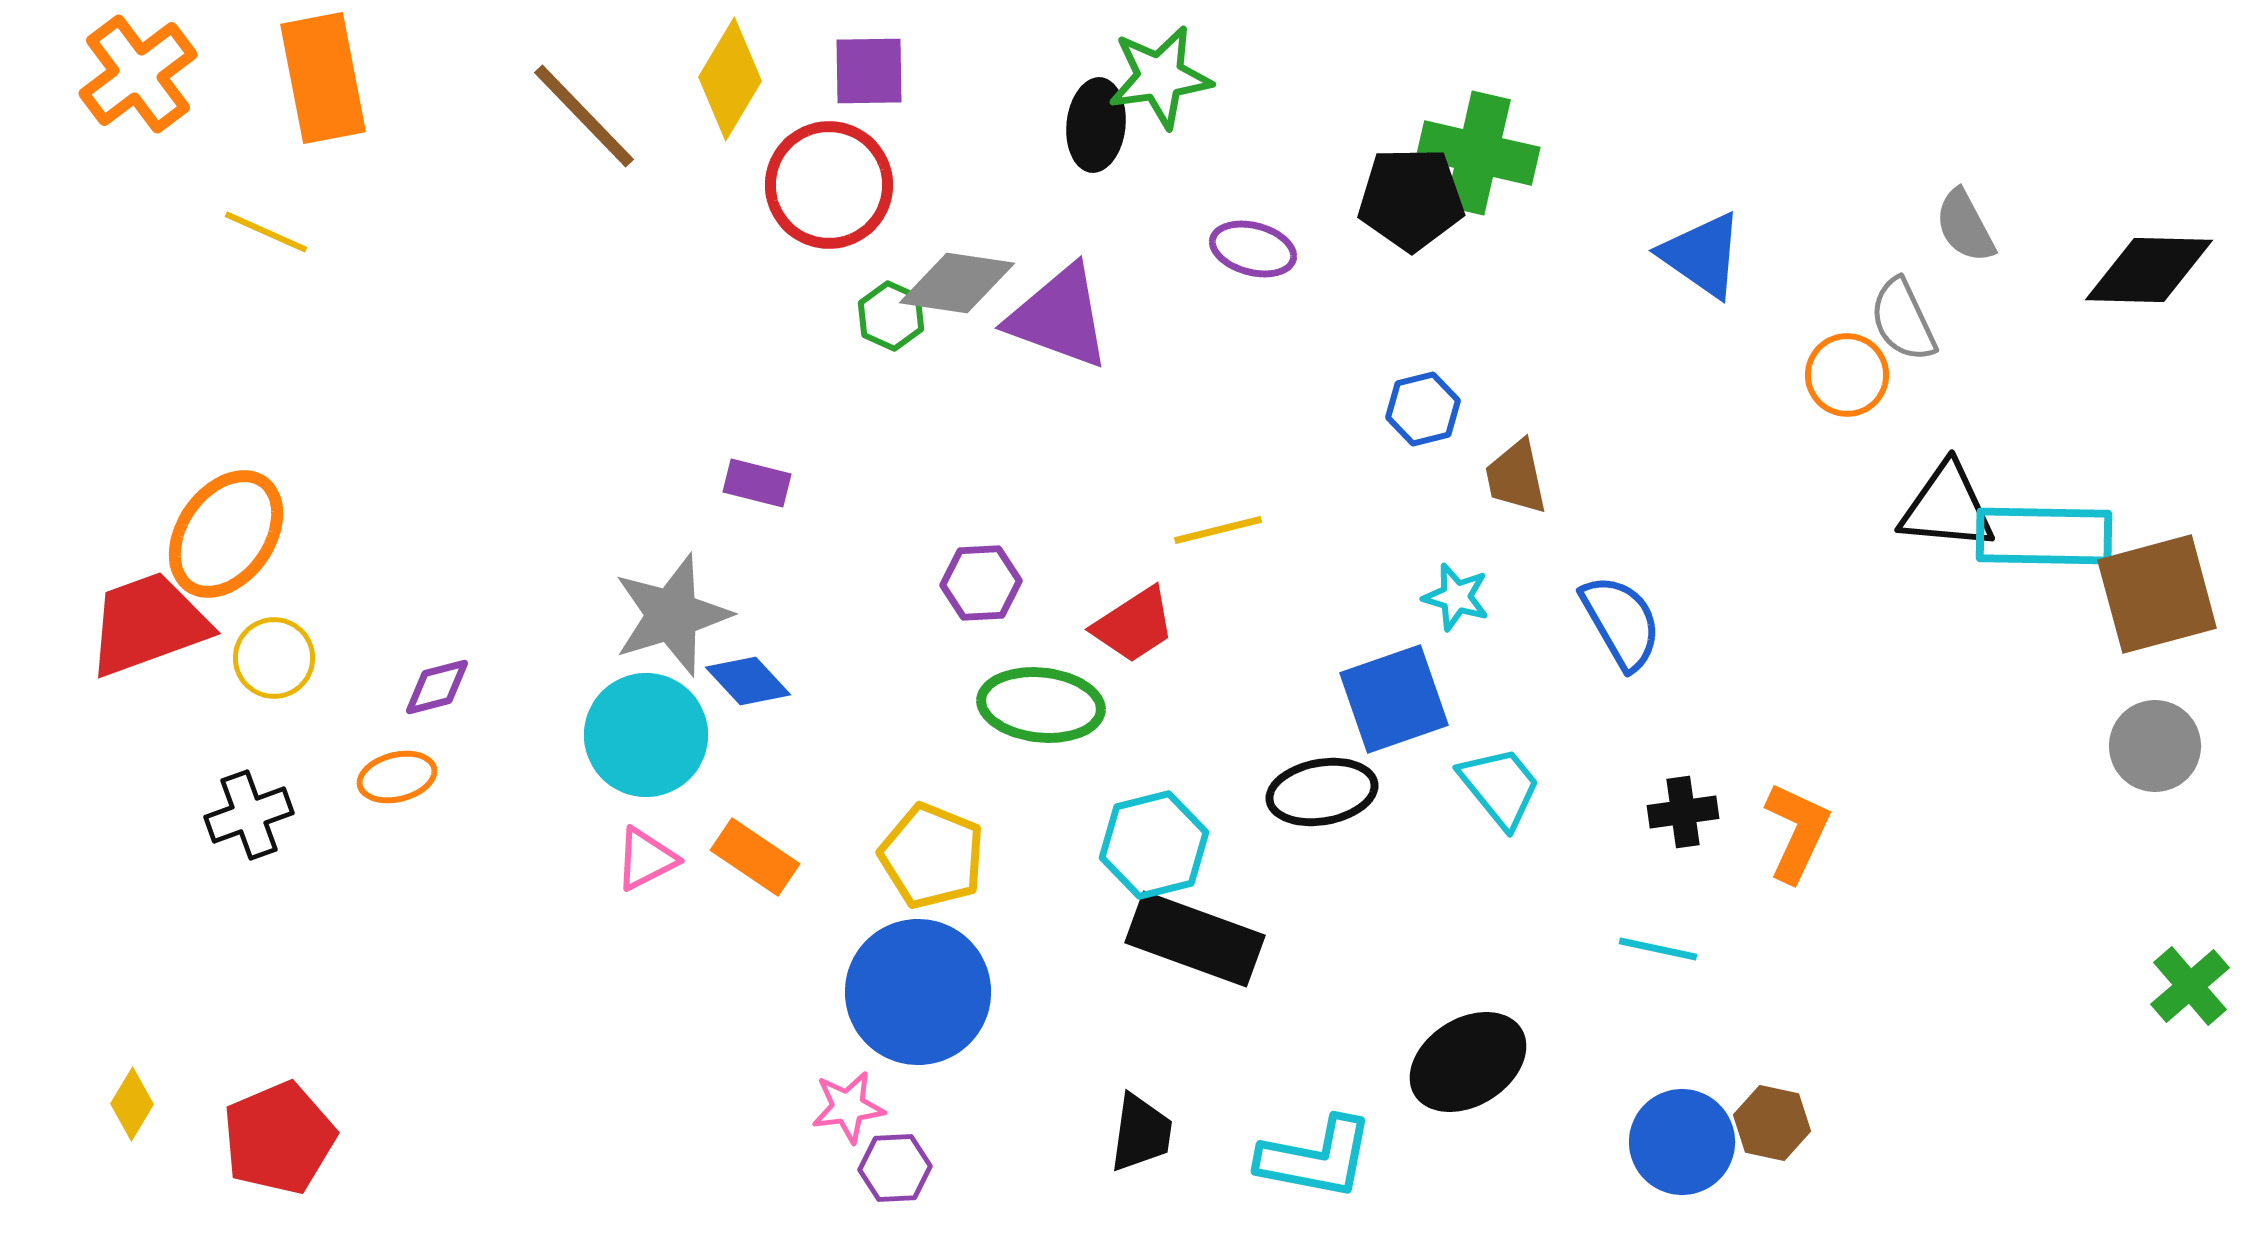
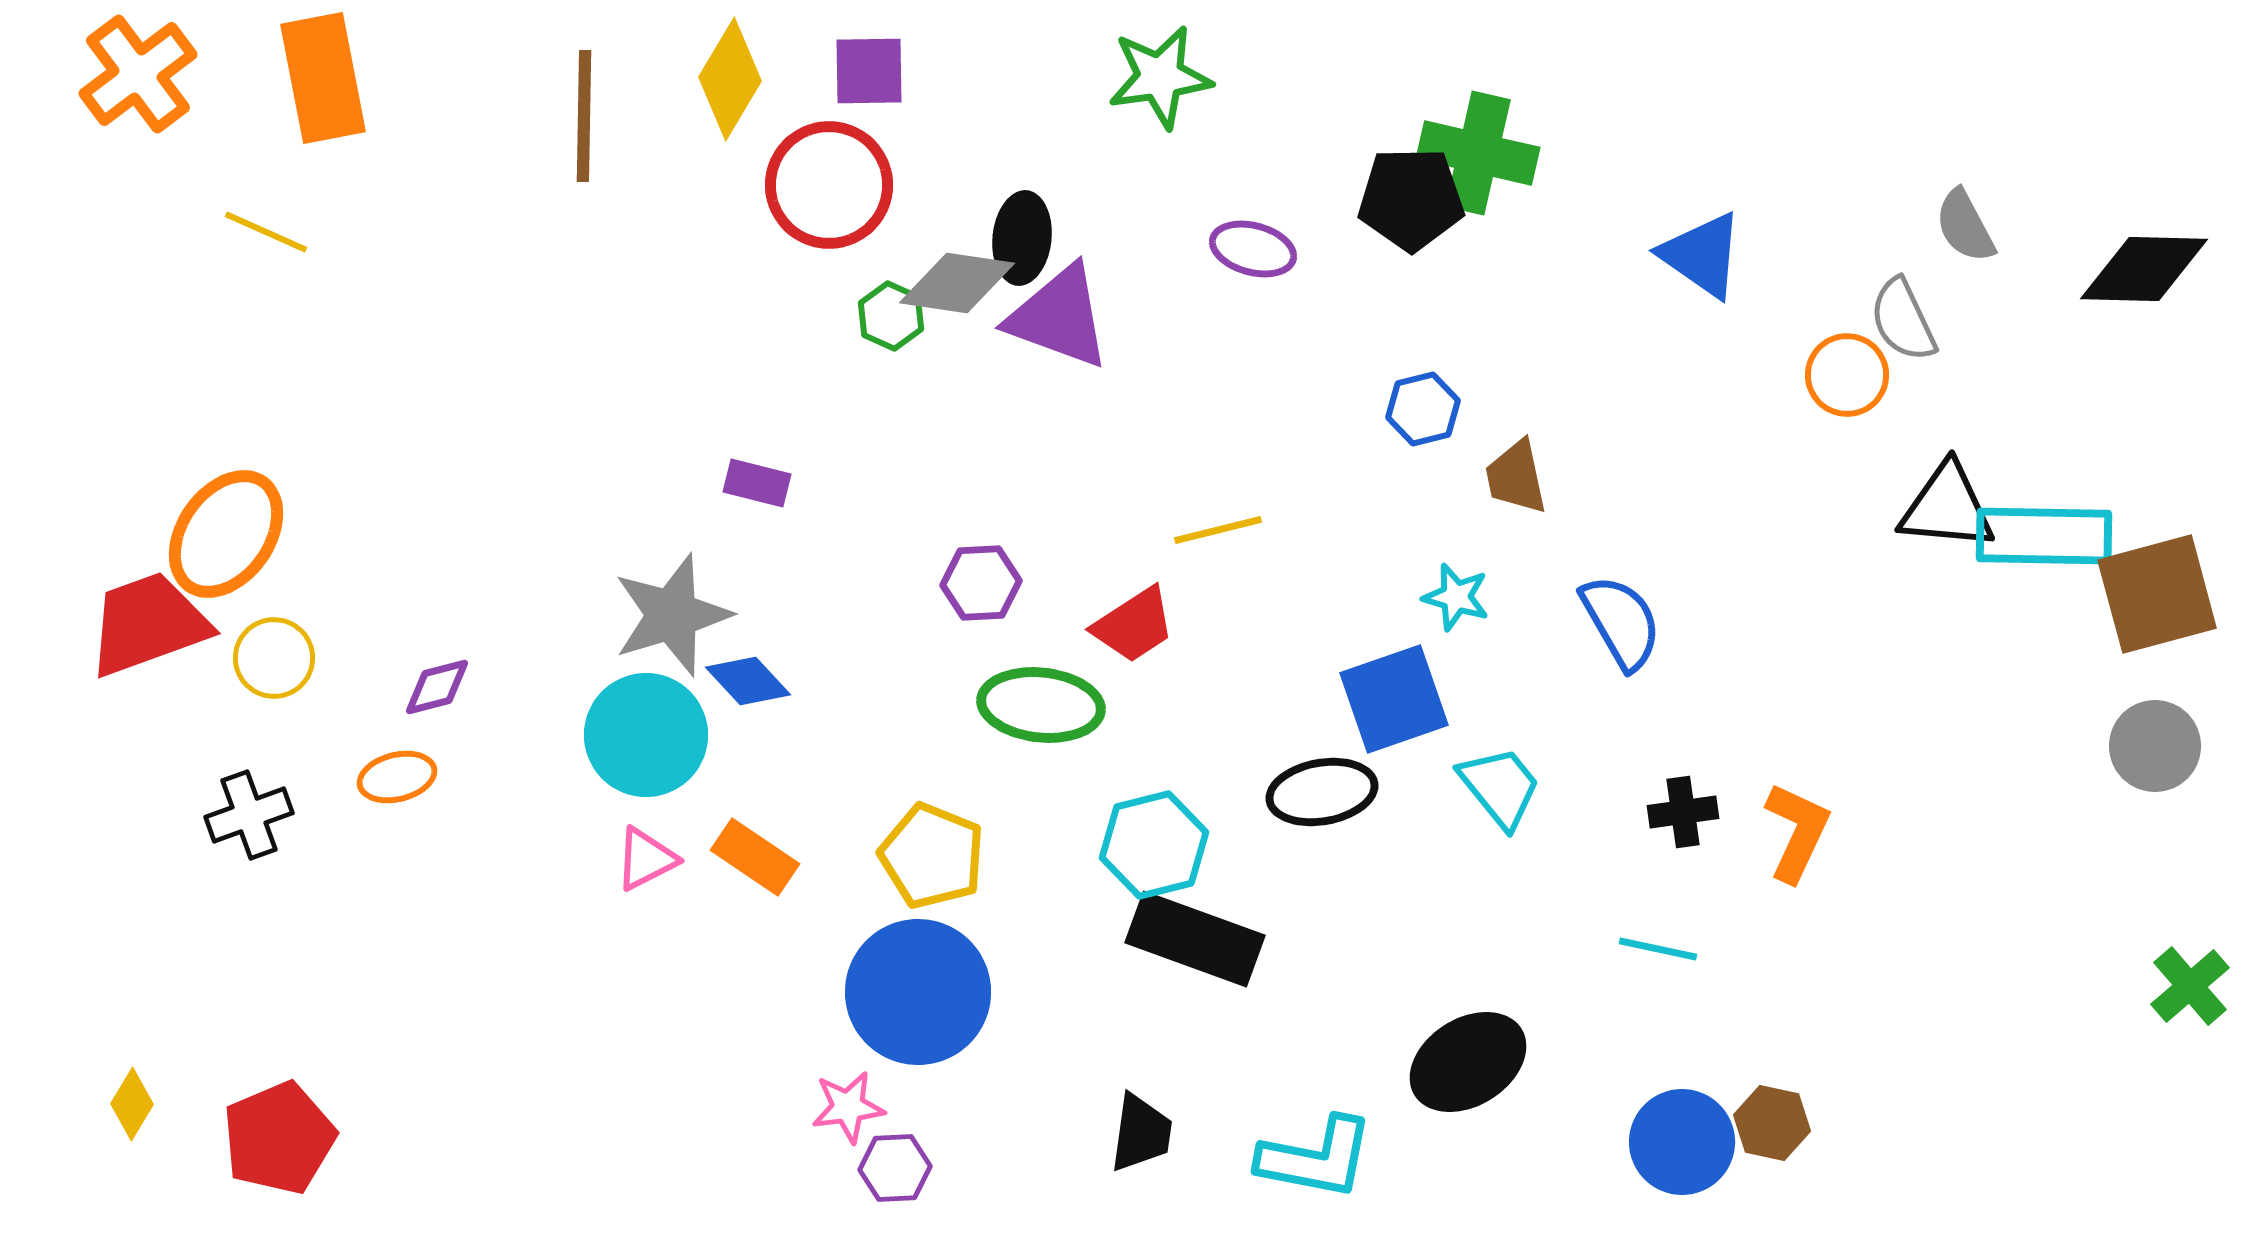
brown line at (584, 116): rotated 45 degrees clockwise
black ellipse at (1096, 125): moved 74 px left, 113 px down
black diamond at (2149, 270): moved 5 px left, 1 px up
